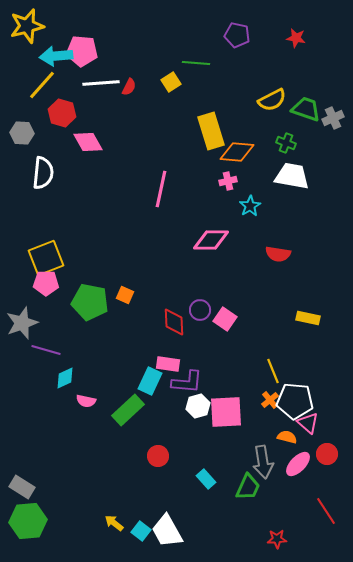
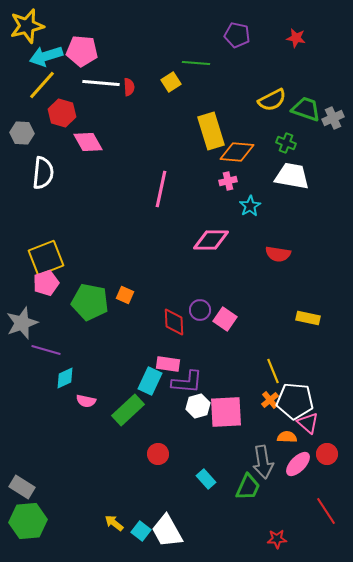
cyan arrow at (56, 56): moved 10 px left; rotated 12 degrees counterclockwise
white line at (101, 83): rotated 9 degrees clockwise
red semicircle at (129, 87): rotated 30 degrees counterclockwise
pink pentagon at (46, 283): rotated 20 degrees counterclockwise
orange semicircle at (287, 437): rotated 12 degrees counterclockwise
red circle at (158, 456): moved 2 px up
